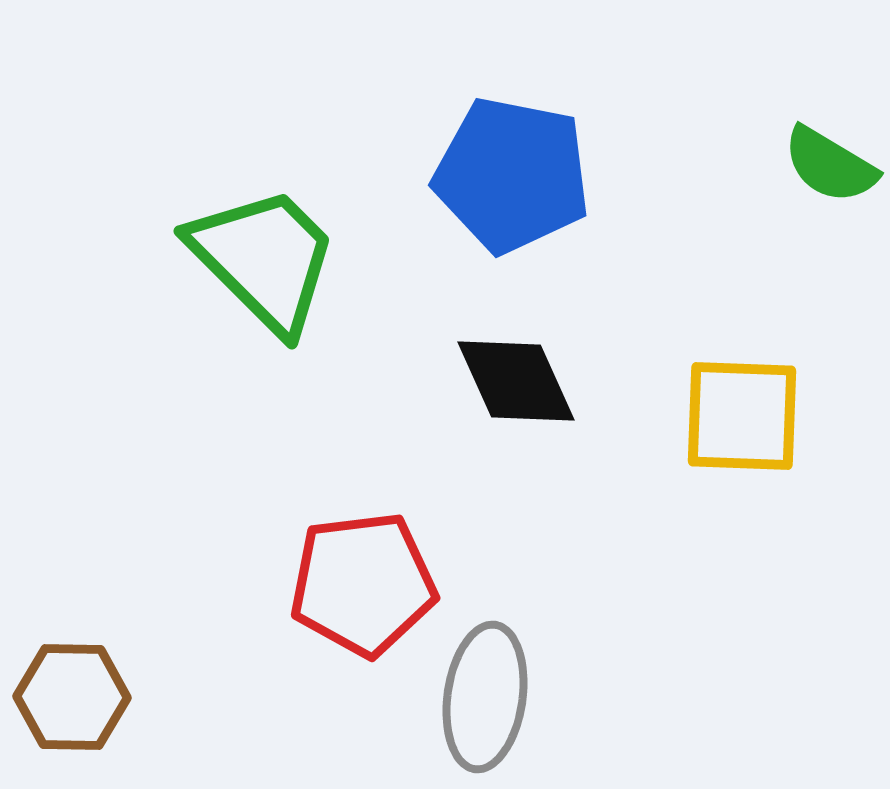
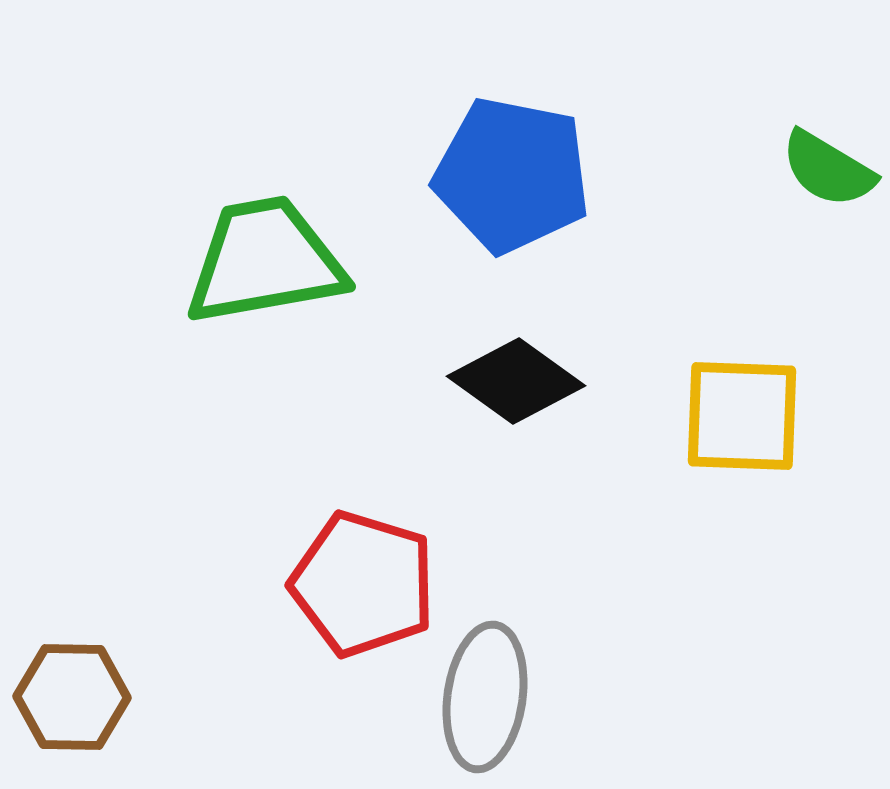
green semicircle: moved 2 px left, 4 px down
green trapezoid: moved 1 px right, 2 px down; rotated 55 degrees counterclockwise
black diamond: rotated 30 degrees counterclockwise
red pentagon: rotated 24 degrees clockwise
